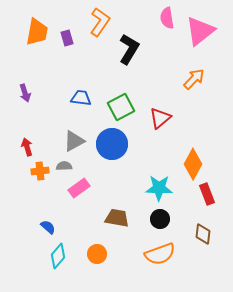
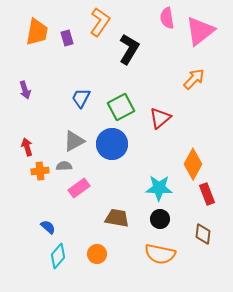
purple arrow: moved 3 px up
blue trapezoid: rotated 70 degrees counterclockwise
orange semicircle: rotated 32 degrees clockwise
